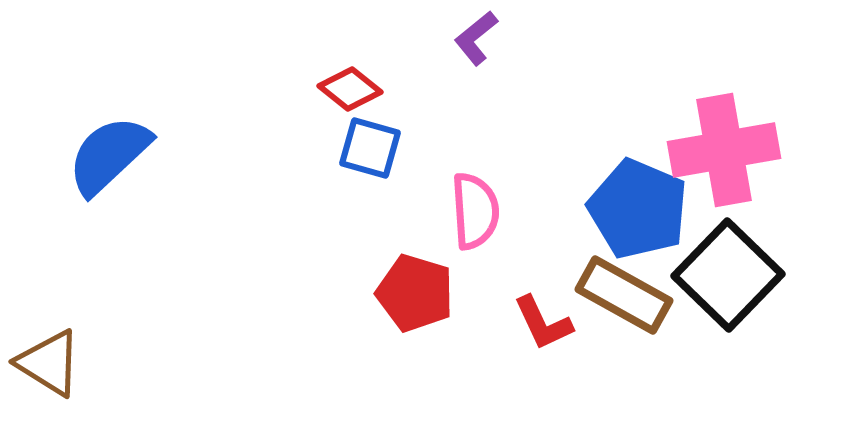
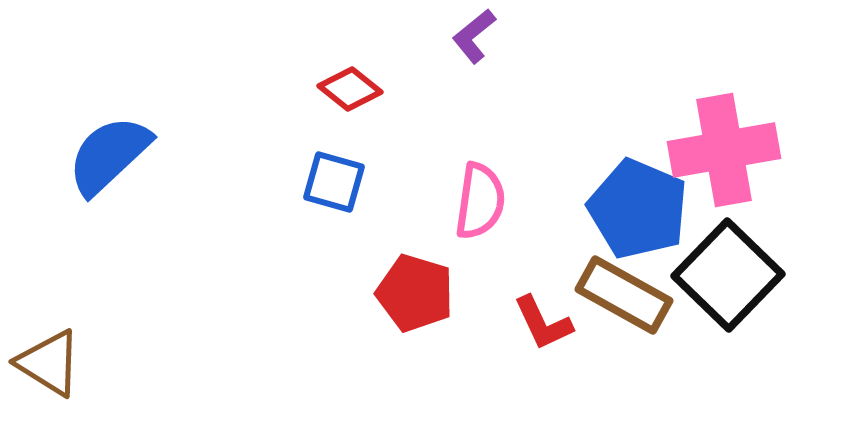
purple L-shape: moved 2 px left, 2 px up
blue square: moved 36 px left, 34 px down
pink semicircle: moved 5 px right, 10 px up; rotated 12 degrees clockwise
